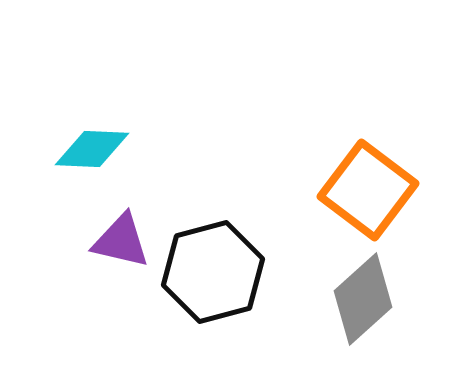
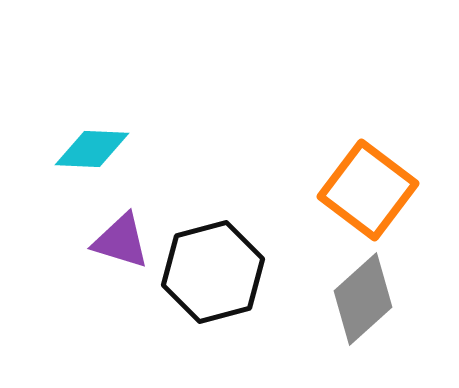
purple triangle: rotated 4 degrees clockwise
